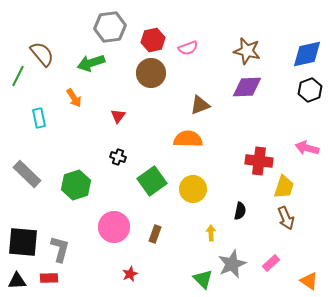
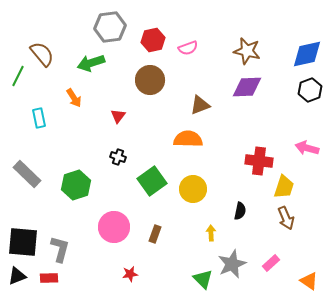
brown circle: moved 1 px left, 7 px down
red star: rotated 14 degrees clockwise
black triangle: moved 5 px up; rotated 18 degrees counterclockwise
